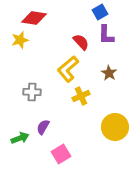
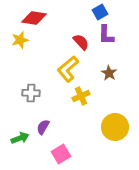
gray cross: moved 1 px left, 1 px down
